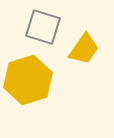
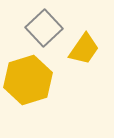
gray square: moved 1 px right, 1 px down; rotated 30 degrees clockwise
